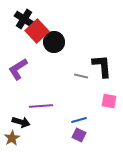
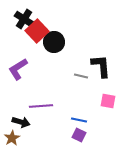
black L-shape: moved 1 px left
pink square: moved 1 px left
blue line: rotated 28 degrees clockwise
